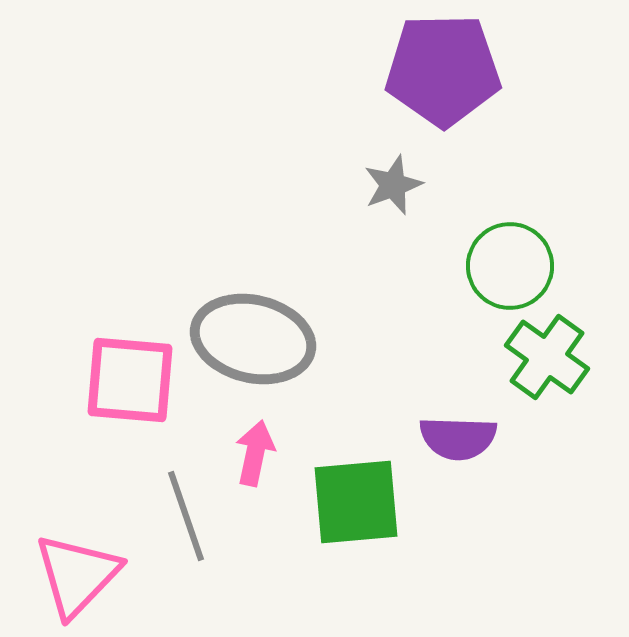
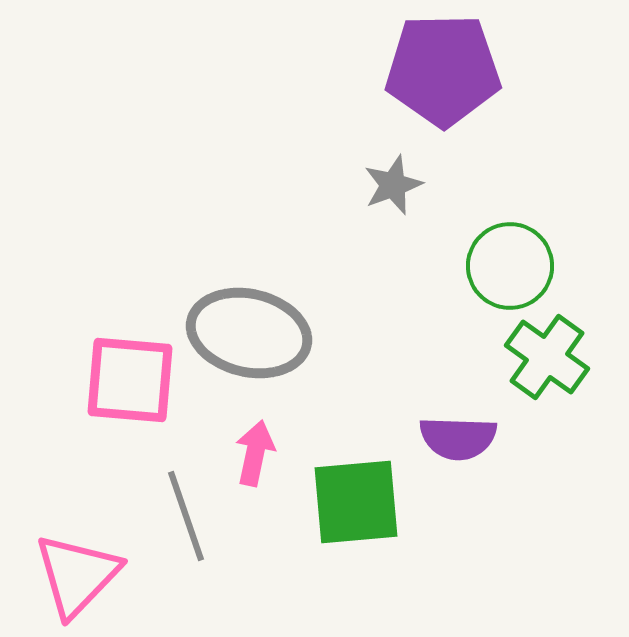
gray ellipse: moved 4 px left, 6 px up
